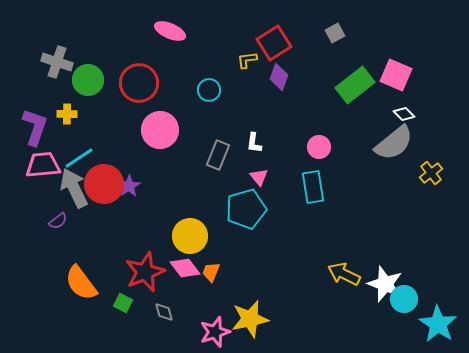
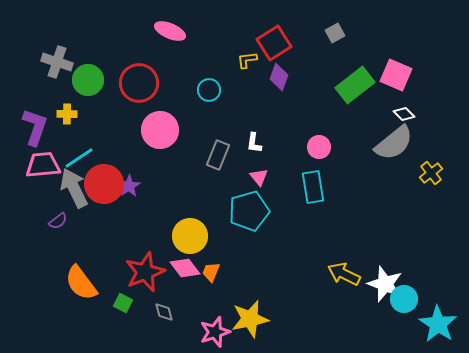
cyan pentagon at (246, 209): moved 3 px right, 2 px down
